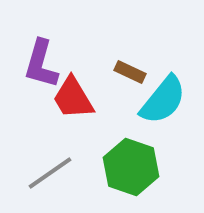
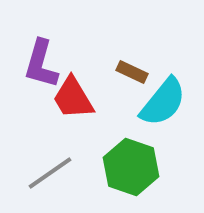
brown rectangle: moved 2 px right
cyan semicircle: moved 2 px down
